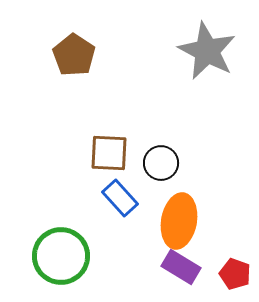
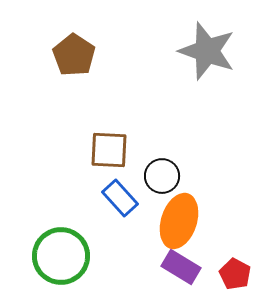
gray star: rotated 8 degrees counterclockwise
brown square: moved 3 px up
black circle: moved 1 px right, 13 px down
orange ellipse: rotated 8 degrees clockwise
red pentagon: rotated 8 degrees clockwise
